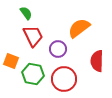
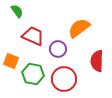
green semicircle: moved 9 px left, 2 px up
red trapezoid: rotated 40 degrees counterclockwise
